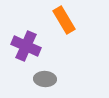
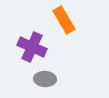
purple cross: moved 6 px right, 1 px down
